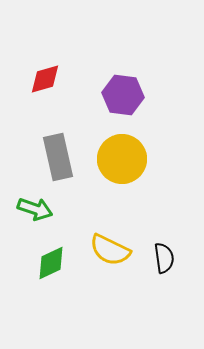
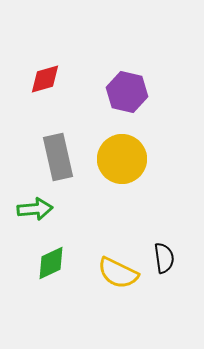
purple hexagon: moved 4 px right, 3 px up; rotated 6 degrees clockwise
green arrow: rotated 24 degrees counterclockwise
yellow semicircle: moved 8 px right, 23 px down
